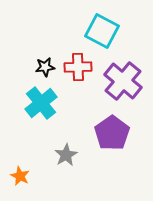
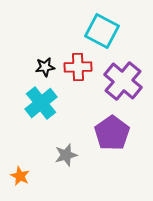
gray star: rotated 15 degrees clockwise
